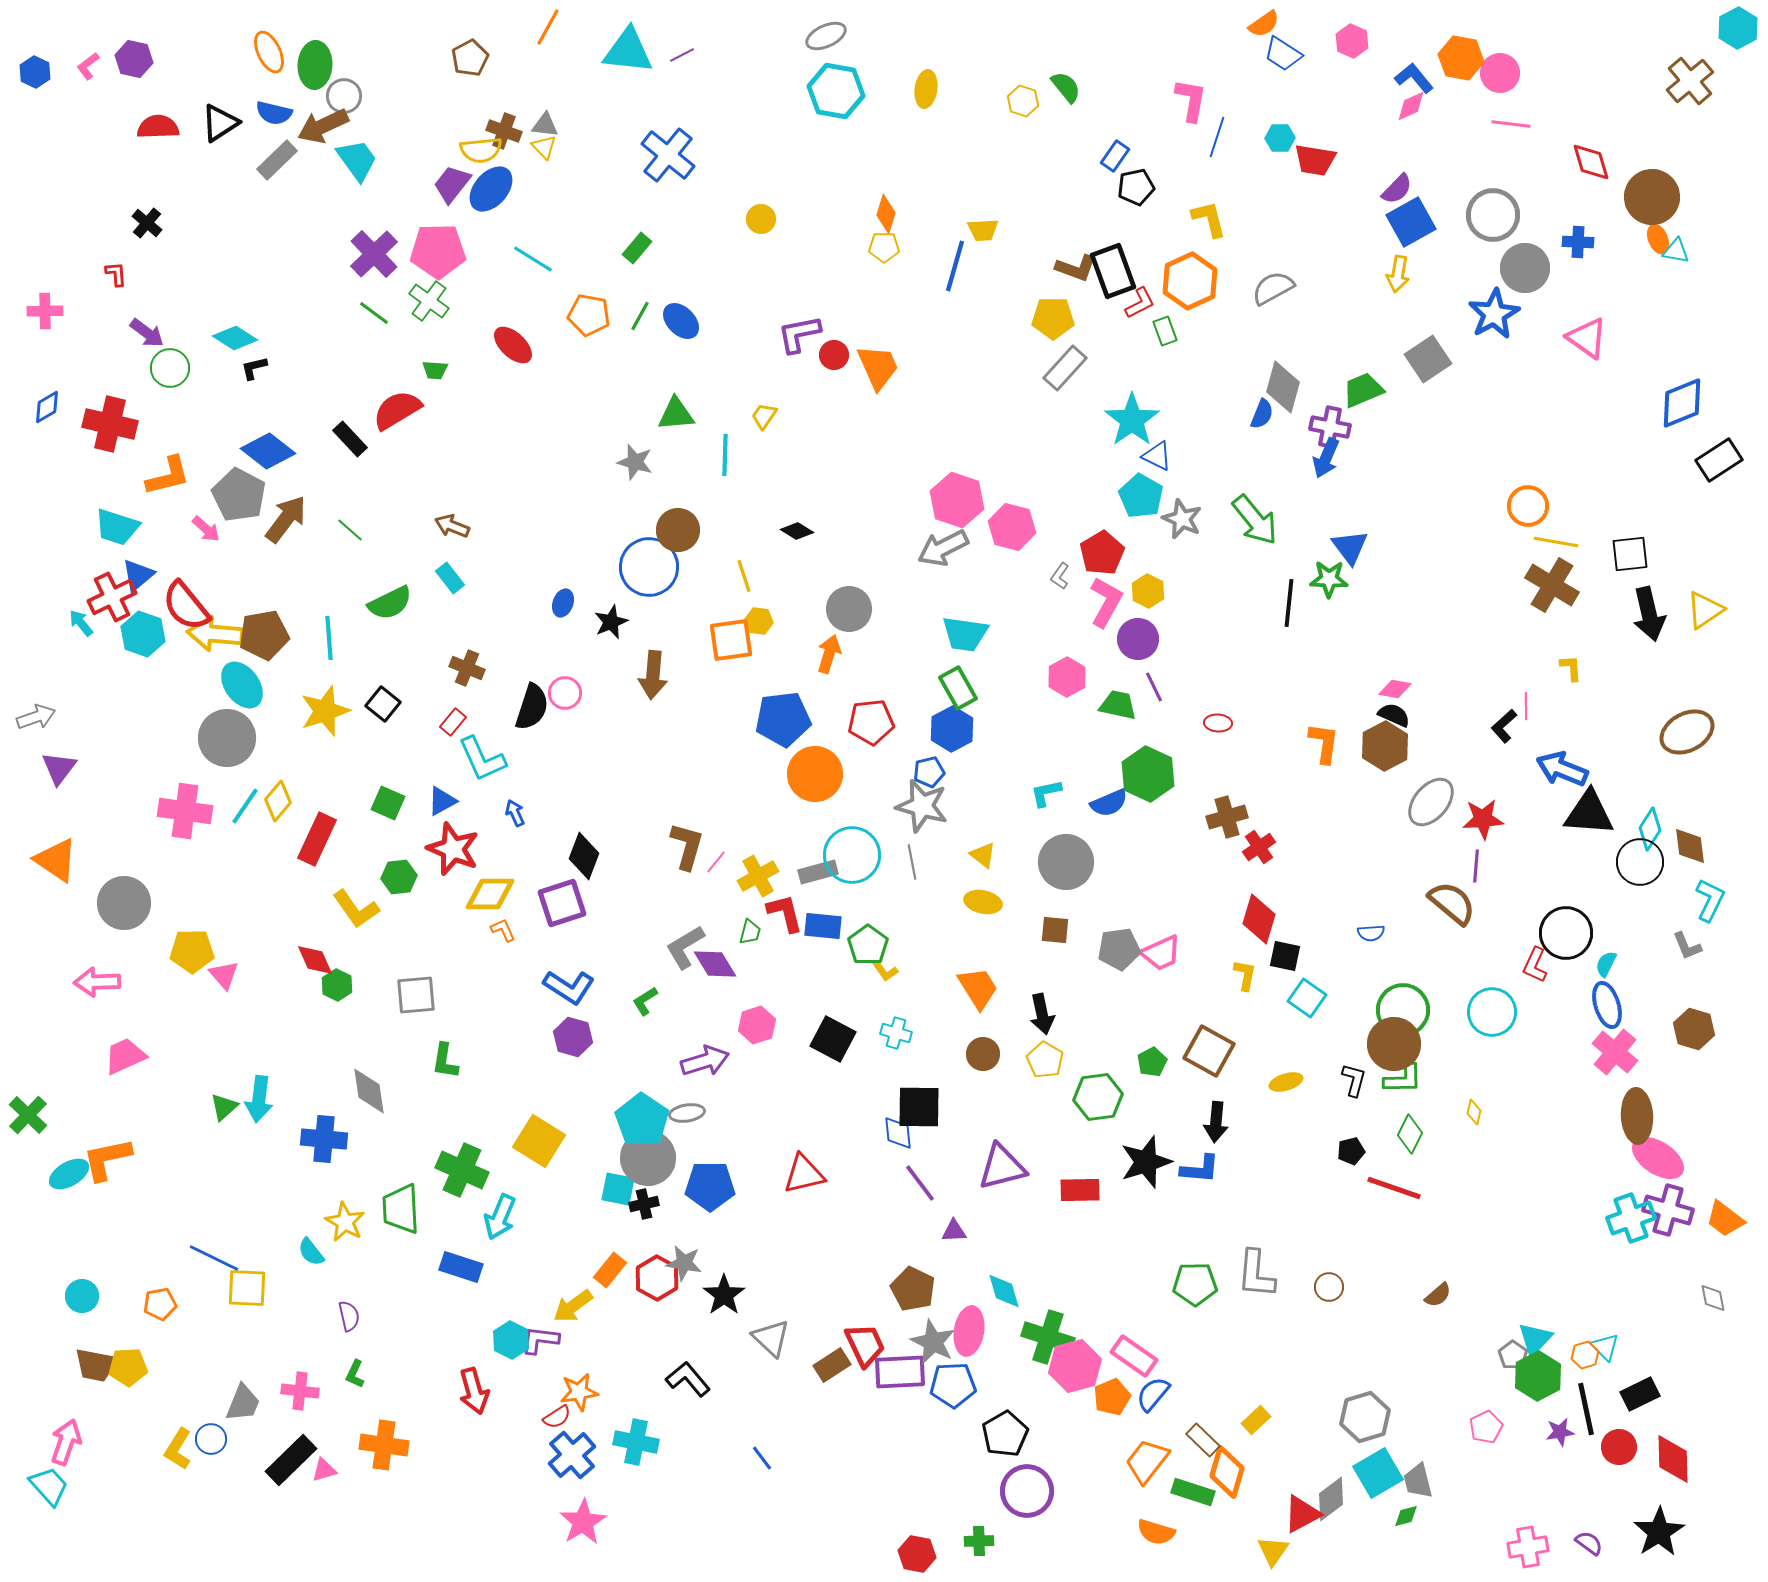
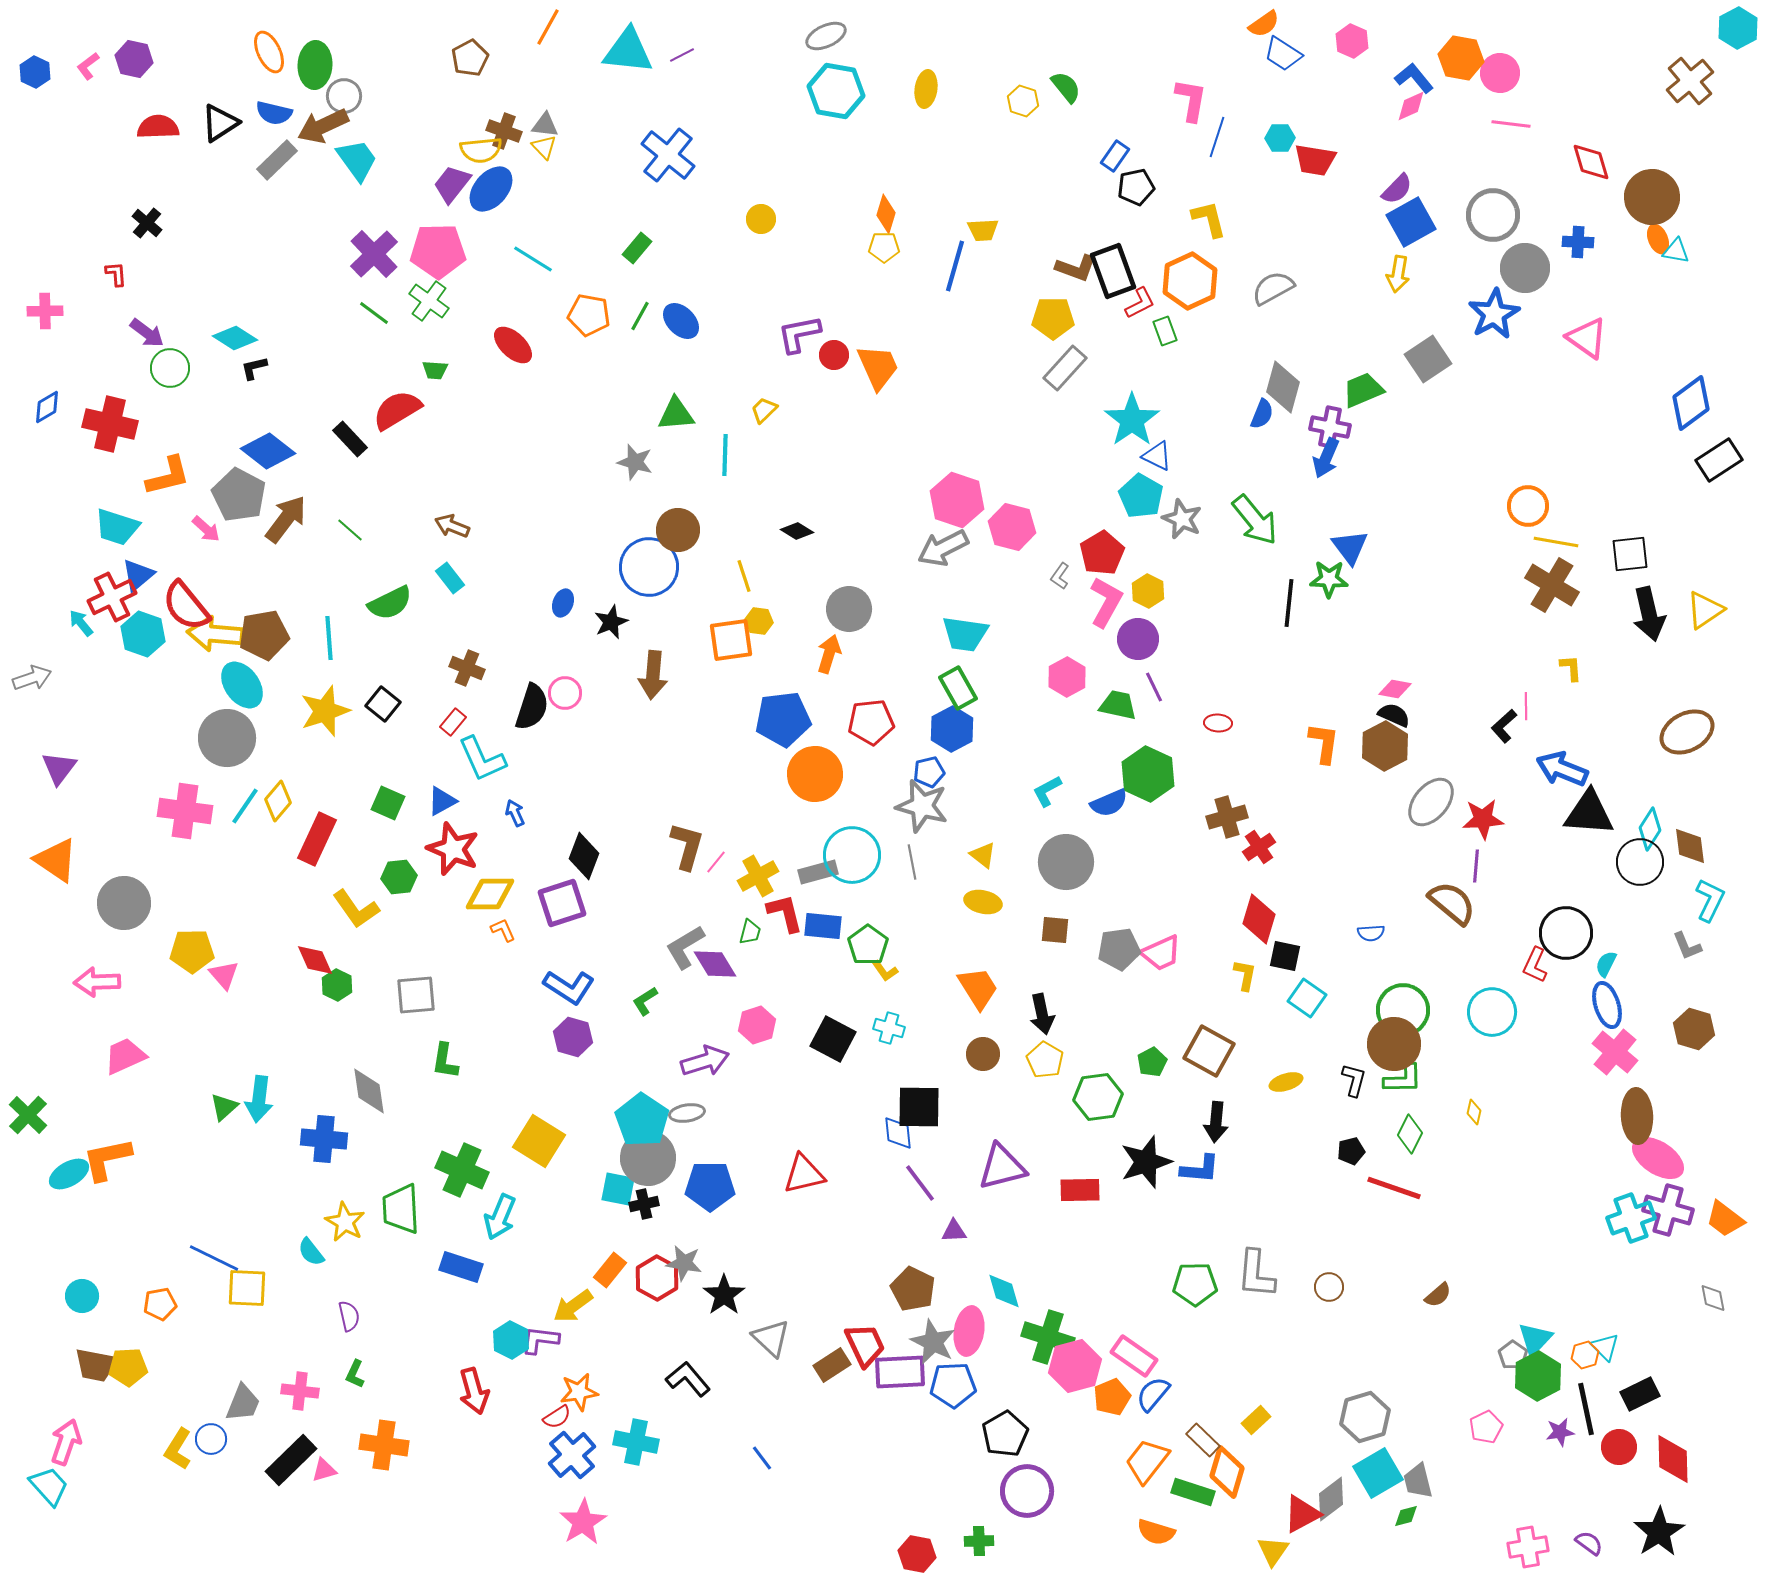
blue diamond at (1682, 403): moved 9 px right; rotated 14 degrees counterclockwise
yellow trapezoid at (764, 416): moved 6 px up; rotated 12 degrees clockwise
gray arrow at (36, 717): moved 4 px left, 39 px up
cyan L-shape at (1046, 793): moved 1 px right, 2 px up; rotated 16 degrees counterclockwise
cyan cross at (896, 1033): moved 7 px left, 5 px up
